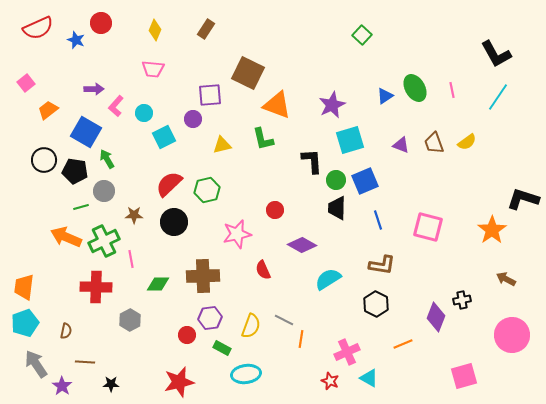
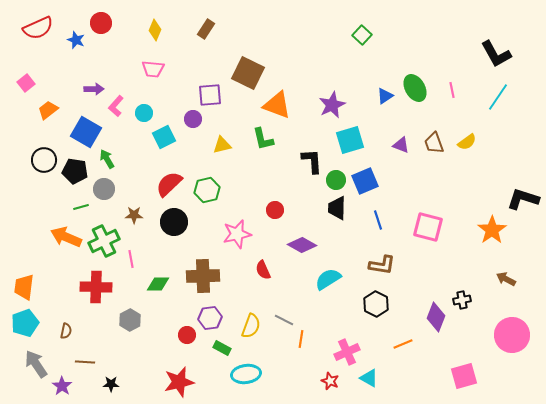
gray circle at (104, 191): moved 2 px up
